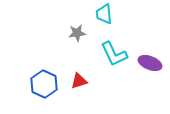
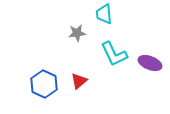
red triangle: rotated 24 degrees counterclockwise
